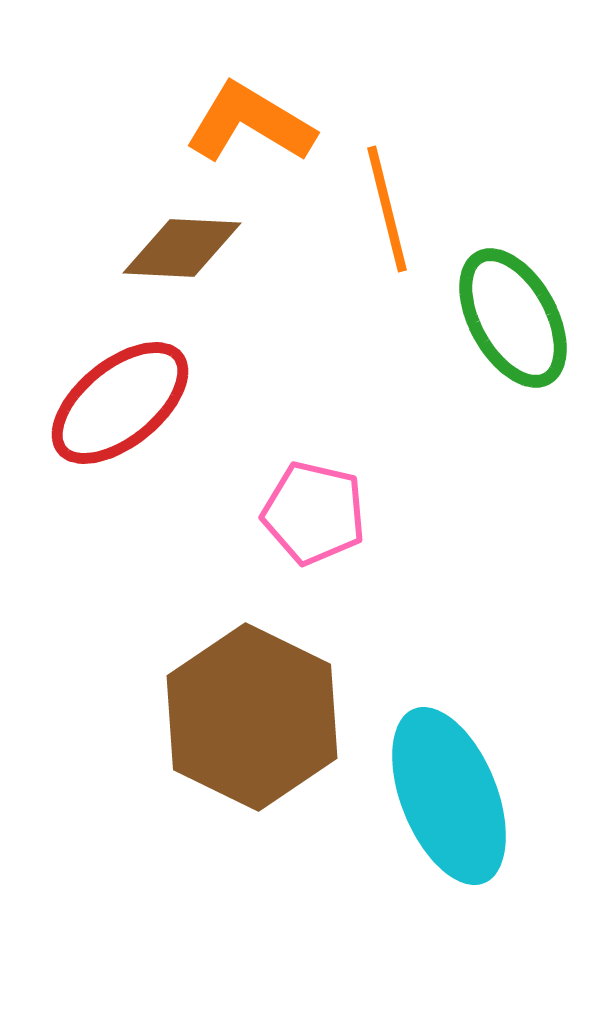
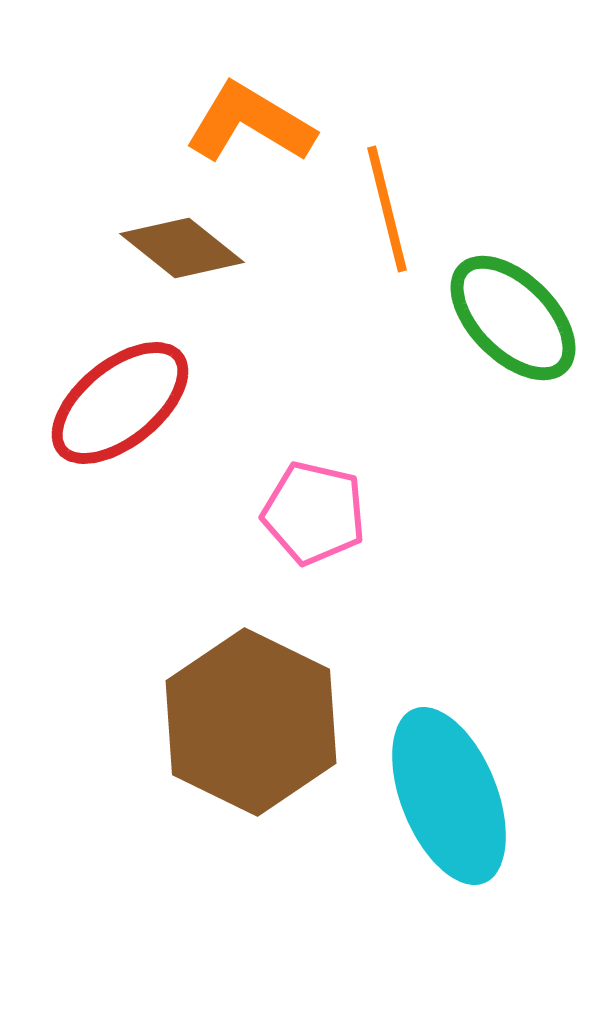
brown diamond: rotated 36 degrees clockwise
green ellipse: rotated 16 degrees counterclockwise
brown hexagon: moved 1 px left, 5 px down
